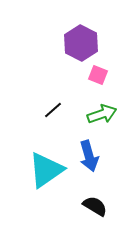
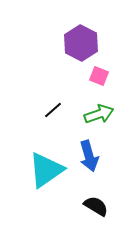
pink square: moved 1 px right, 1 px down
green arrow: moved 3 px left
black semicircle: moved 1 px right
